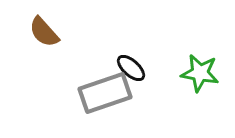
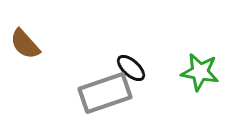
brown semicircle: moved 19 px left, 12 px down
green star: moved 1 px up
